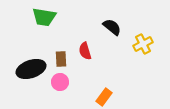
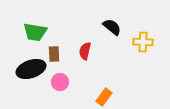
green trapezoid: moved 9 px left, 15 px down
yellow cross: moved 2 px up; rotated 30 degrees clockwise
red semicircle: rotated 30 degrees clockwise
brown rectangle: moved 7 px left, 5 px up
